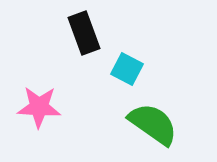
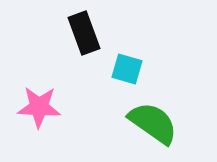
cyan square: rotated 12 degrees counterclockwise
green semicircle: moved 1 px up
